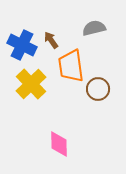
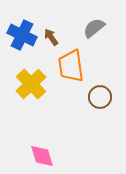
gray semicircle: rotated 25 degrees counterclockwise
brown arrow: moved 3 px up
blue cross: moved 10 px up
brown circle: moved 2 px right, 8 px down
pink diamond: moved 17 px left, 12 px down; rotated 16 degrees counterclockwise
